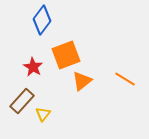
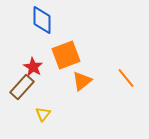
blue diamond: rotated 36 degrees counterclockwise
orange line: moved 1 px right, 1 px up; rotated 20 degrees clockwise
brown rectangle: moved 14 px up
